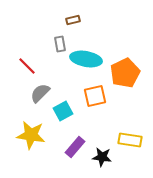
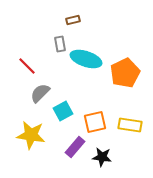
cyan ellipse: rotated 8 degrees clockwise
orange square: moved 26 px down
yellow rectangle: moved 15 px up
